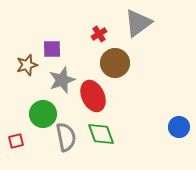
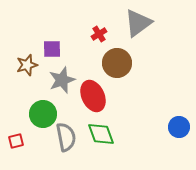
brown circle: moved 2 px right
